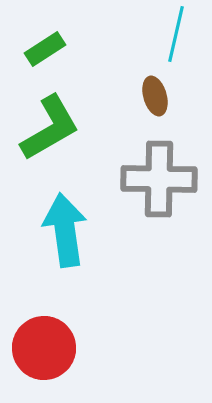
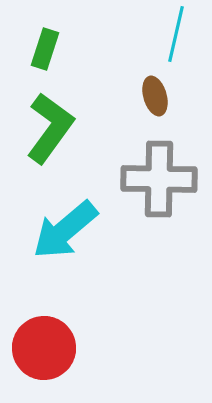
green rectangle: rotated 39 degrees counterclockwise
green L-shape: rotated 24 degrees counterclockwise
cyan arrow: rotated 122 degrees counterclockwise
